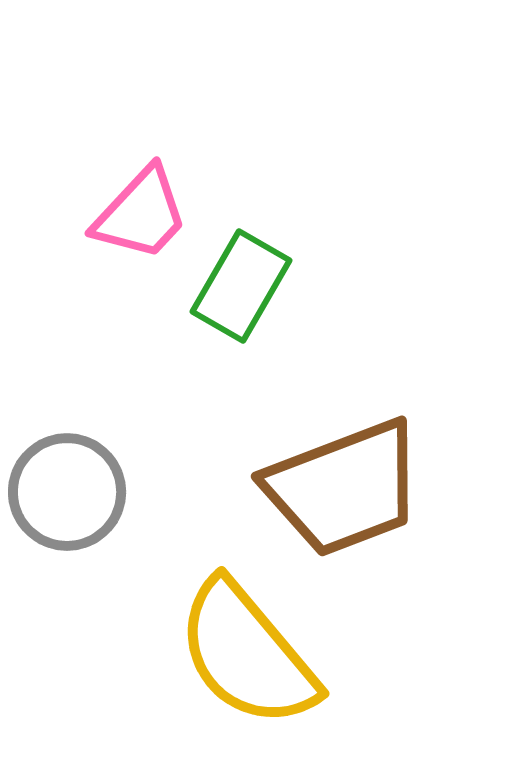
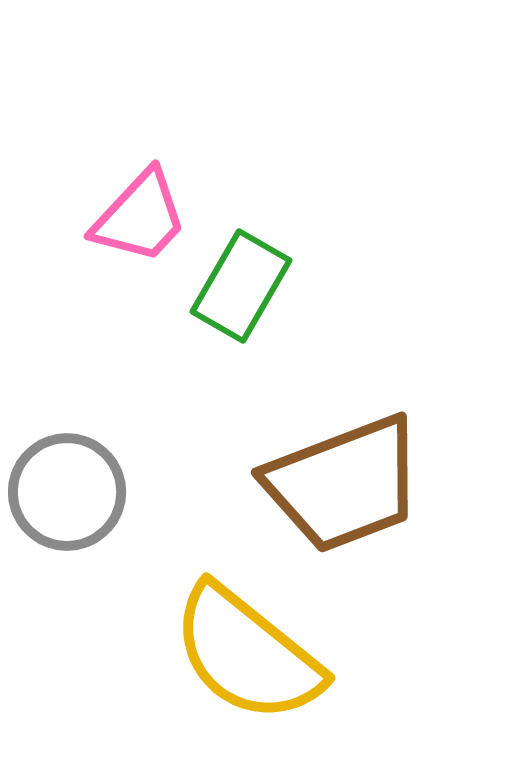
pink trapezoid: moved 1 px left, 3 px down
brown trapezoid: moved 4 px up
yellow semicircle: rotated 11 degrees counterclockwise
